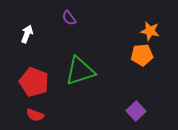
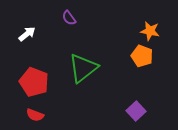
white arrow: rotated 30 degrees clockwise
orange pentagon: moved 1 px down; rotated 25 degrees clockwise
green triangle: moved 3 px right, 3 px up; rotated 20 degrees counterclockwise
